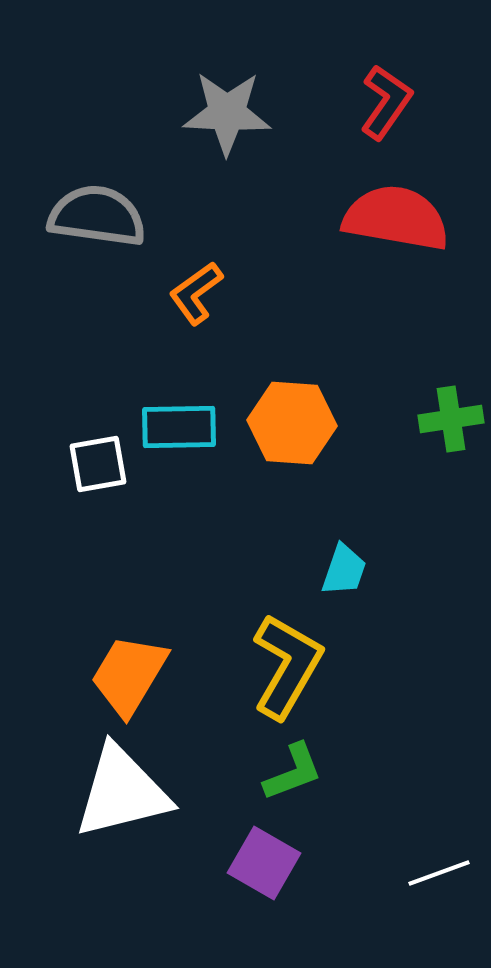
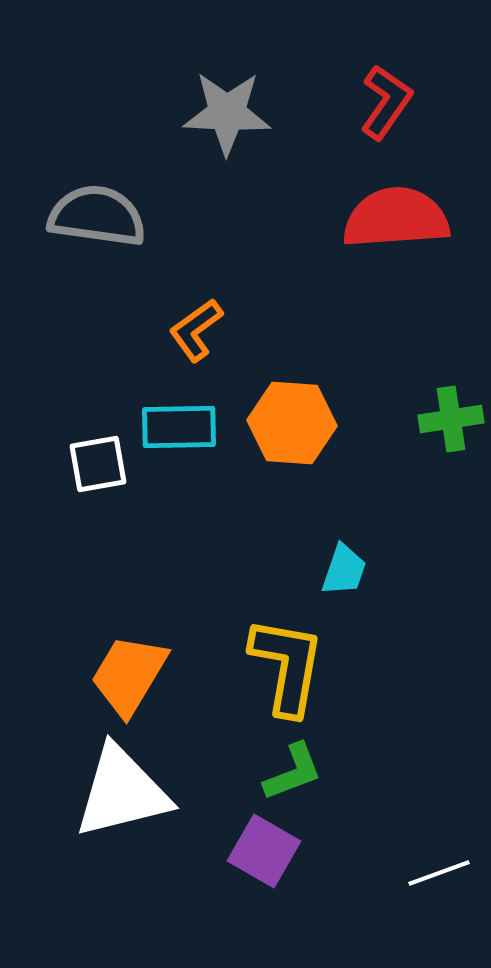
red semicircle: rotated 14 degrees counterclockwise
orange L-shape: moved 37 px down
yellow L-shape: rotated 20 degrees counterclockwise
purple square: moved 12 px up
